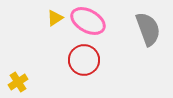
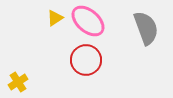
pink ellipse: rotated 12 degrees clockwise
gray semicircle: moved 2 px left, 1 px up
red circle: moved 2 px right
